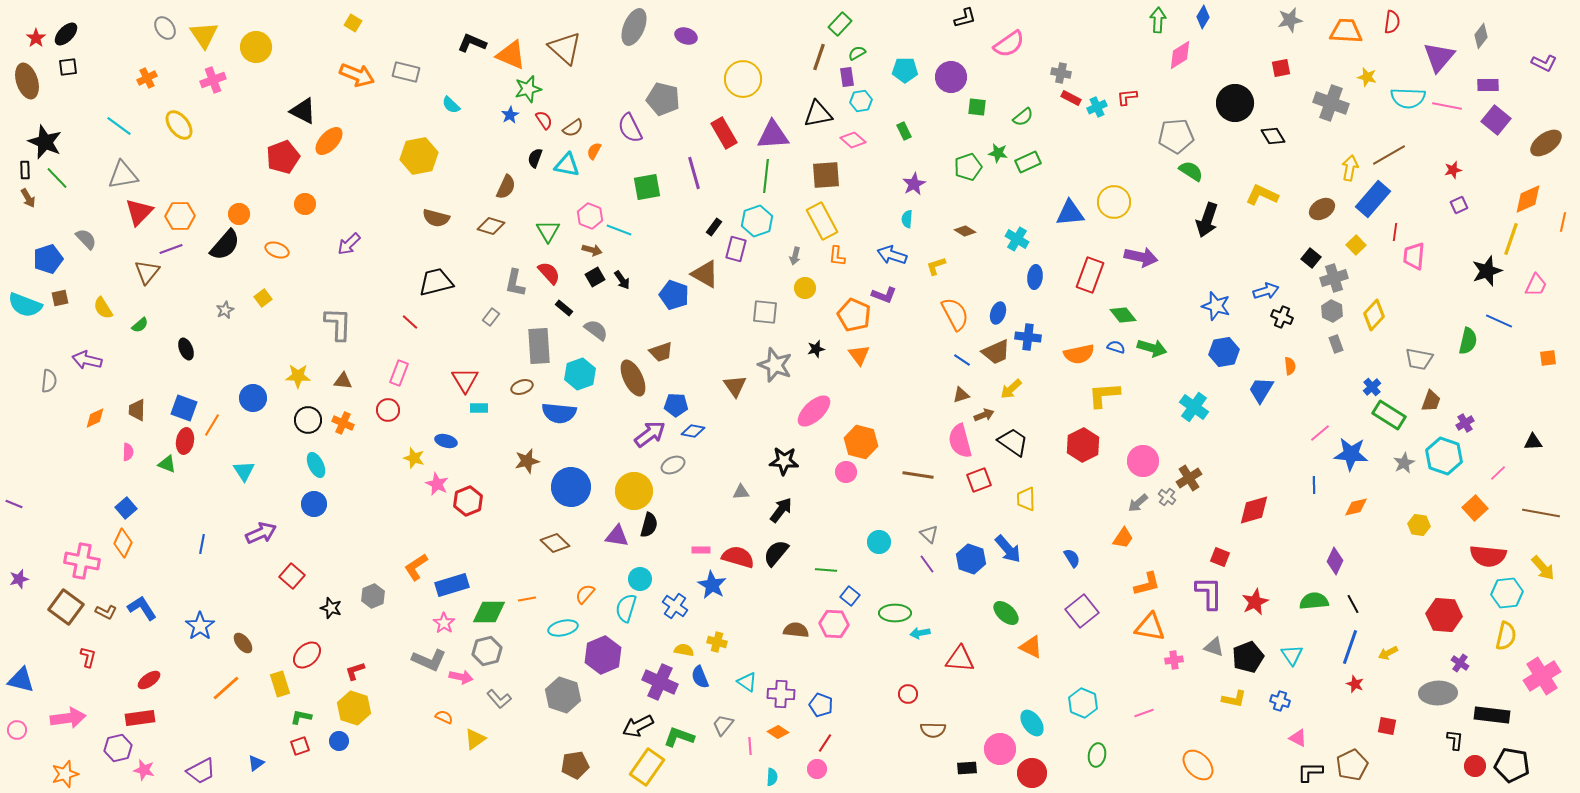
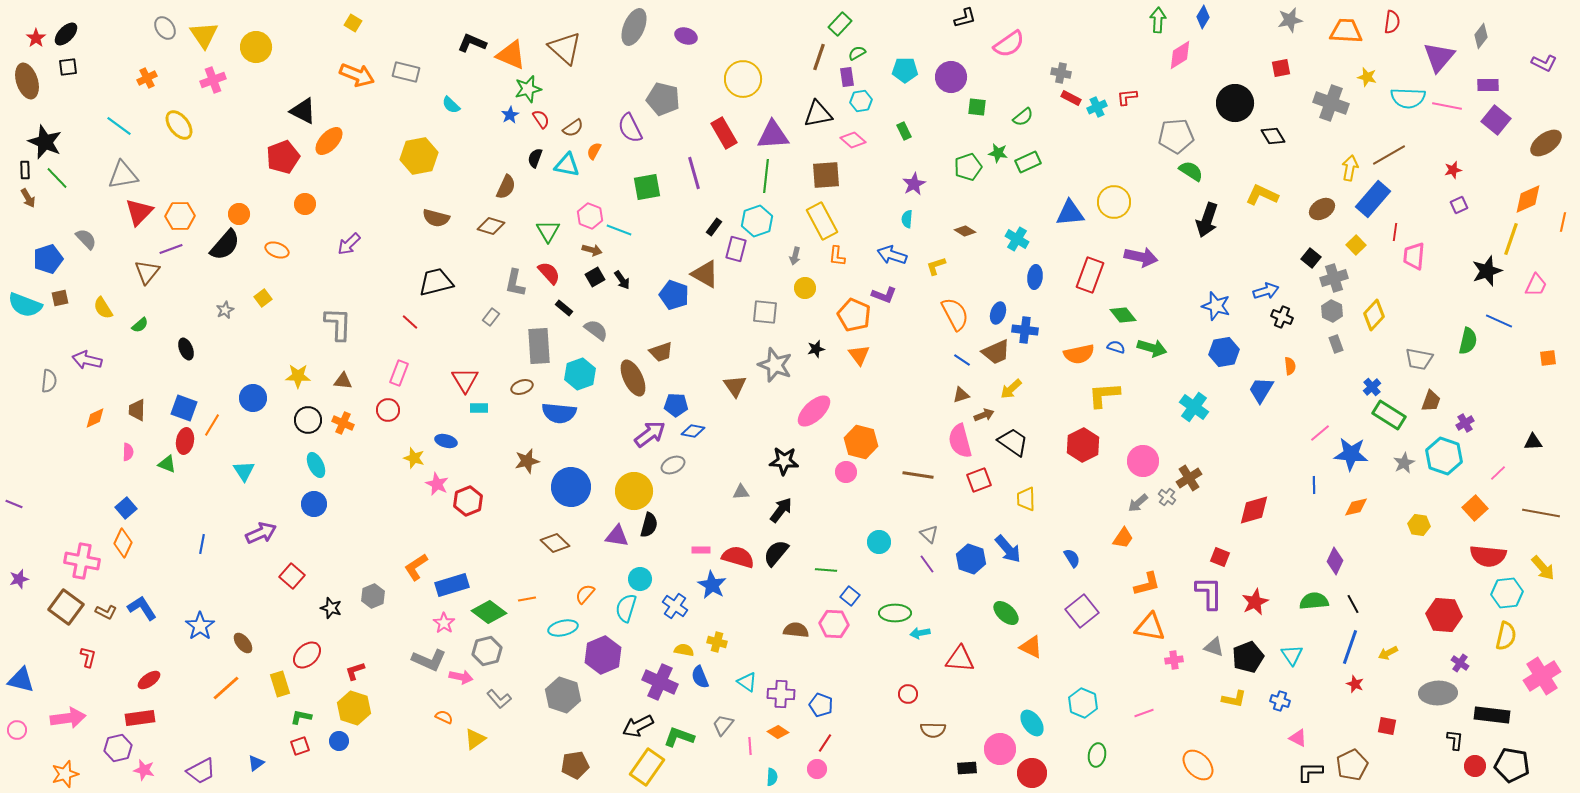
red semicircle at (544, 120): moved 3 px left, 1 px up
blue cross at (1028, 337): moved 3 px left, 7 px up
green diamond at (489, 612): rotated 36 degrees clockwise
